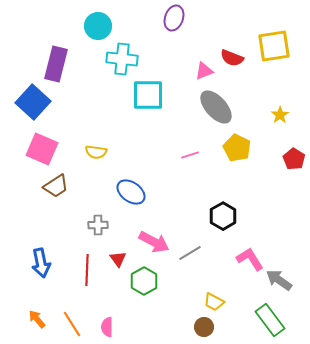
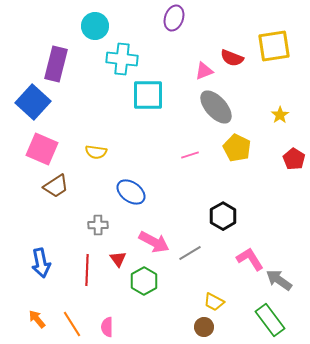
cyan circle: moved 3 px left
